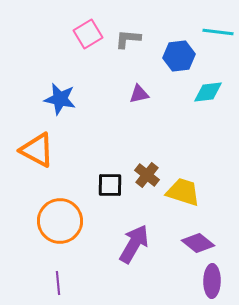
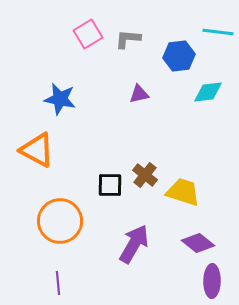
brown cross: moved 2 px left
